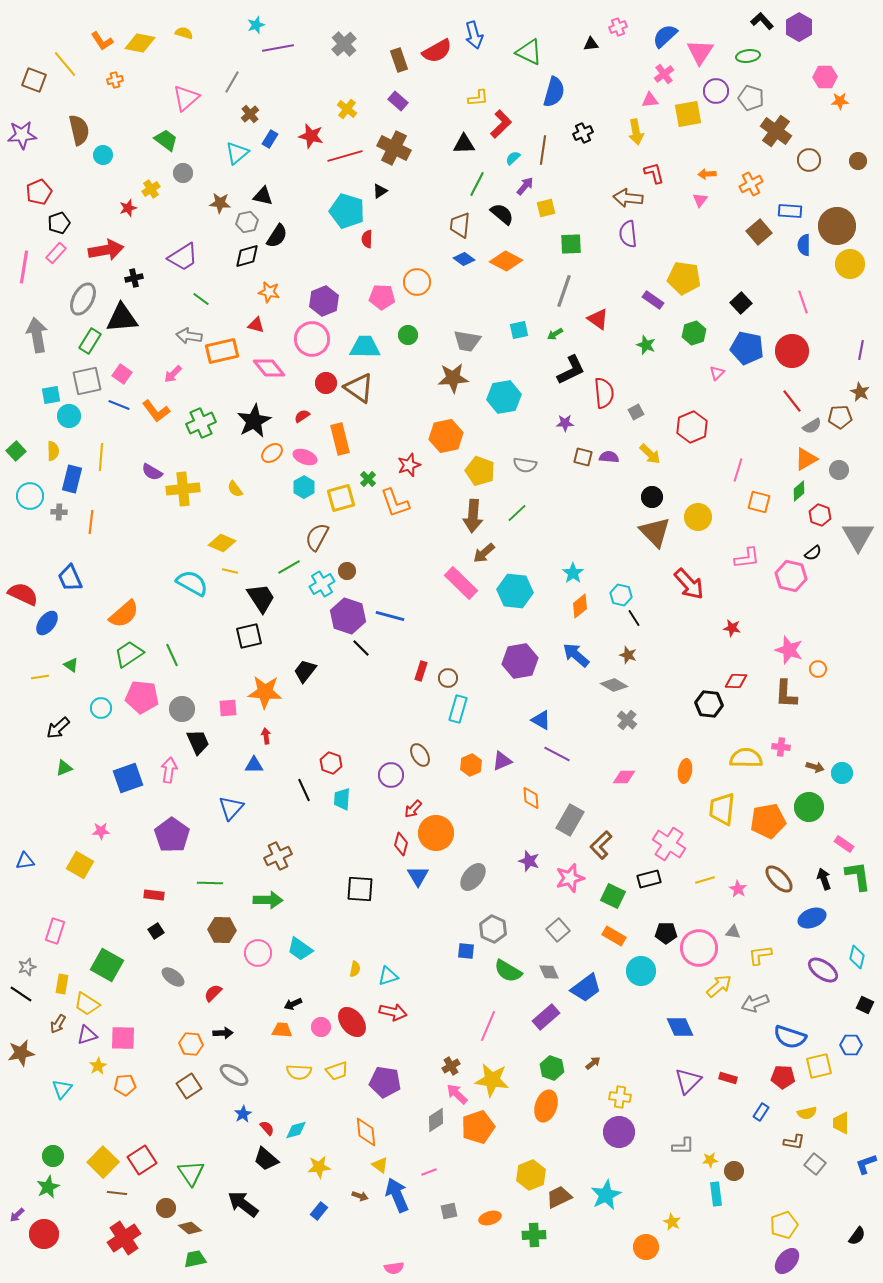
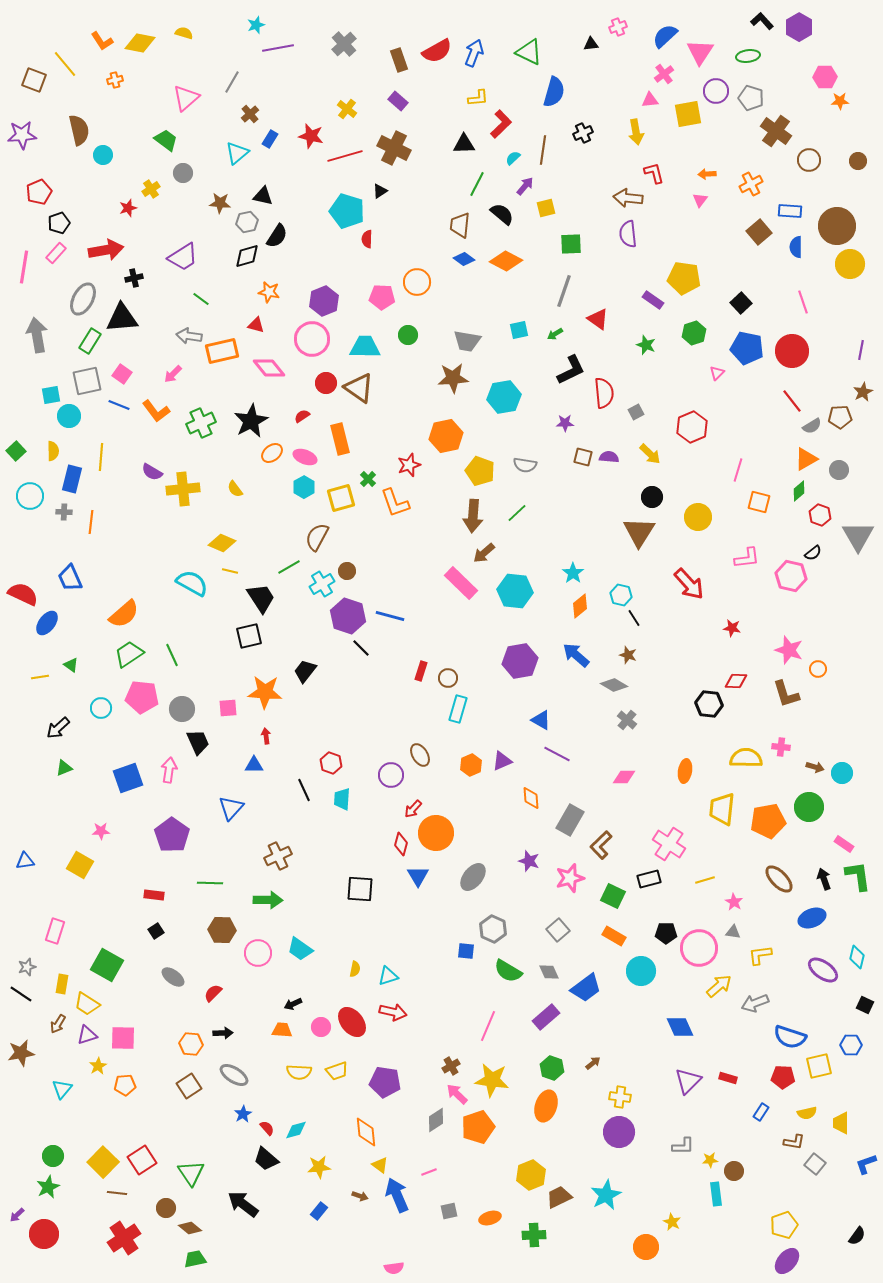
blue arrow at (474, 35): moved 18 px down; rotated 144 degrees counterclockwise
blue semicircle at (804, 245): moved 8 px left, 2 px down
brown star at (860, 392): moved 3 px right; rotated 18 degrees clockwise
black star at (254, 421): moved 3 px left
gray cross at (59, 512): moved 5 px right
brown triangle at (655, 532): moved 16 px left; rotated 16 degrees clockwise
brown L-shape at (786, 694): rotated 20 degrees counterclockwise
pink star at (738, 889): moved 4 px left, 13 px down
